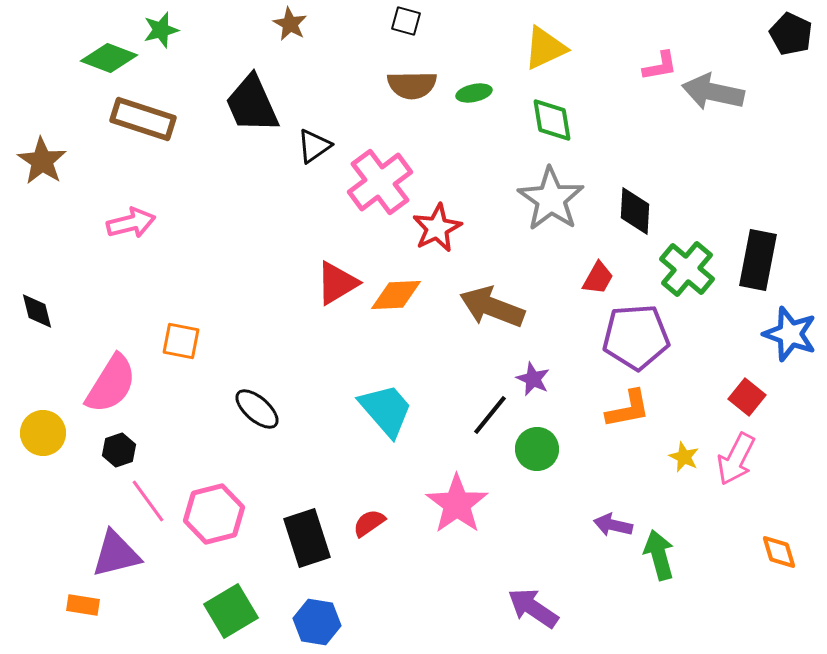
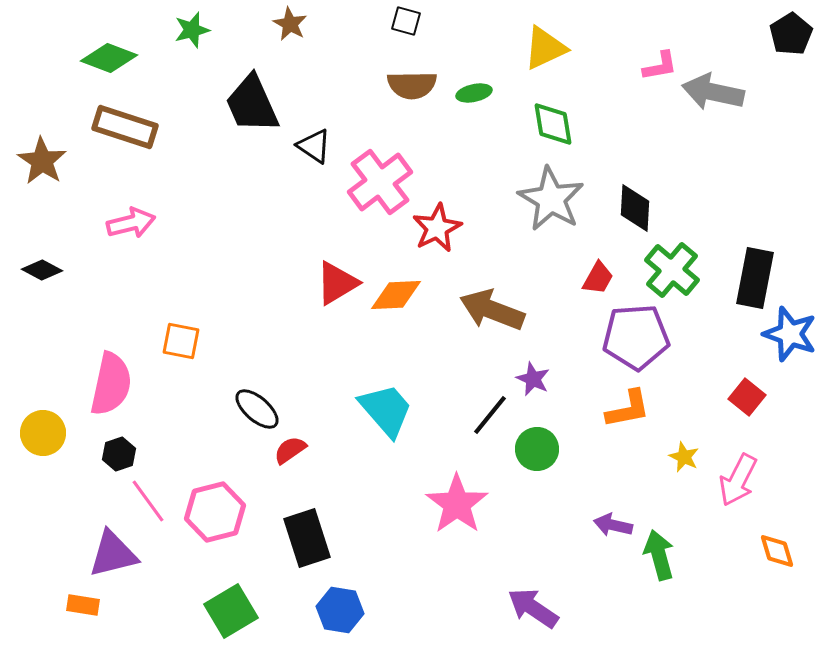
green star at (161, 30): moved 31 px right
black pentagon at (791, 34): rotated 15 degrees clockwise
brown rectangle at (143, 119): moved 18 px left, 8 px down
green diamond at (552, 120): moved 1 px right, 4 px down
black triangle at (314, 146): rotated 51 degrees counterclockwise
gray star at (551, 199): rotated 4 degrees counterclockwise
black diamond at (635, 211): moved 3 px up
black rectangle at (758, 260): moved 3 px left, 18 px down
green cross at (687, 269): moved 15 px left, 1 px down
brown arrow at (492, 307): moved 3 px down
black diamond at (37, 311): moved 5 px right, 41 px up; rotated 48 degrees counterclockwise
pink semicircle at (111, 384): rotated 20 degrees counterclockwise
black hexagon at (119, 450): moved 4 px down
pink arrow at (736, 459): moved 2 px right, 21 px down
pink hexagon at (214, 514): moved 1 px right, 2 px up
red semicircle at (369, 523): moved 79 px left, 73 px up
orange diamond at (779, 552): moved 2 px left, 1 px up
purple triangle at (116, 554): moved 3 px left
blue hexagon at (317, 622): moved 23 px right, 12 px up
